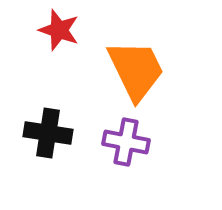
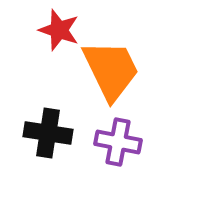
orange trapezoid: moved 25 px left
purple cross: moved 8 px left
